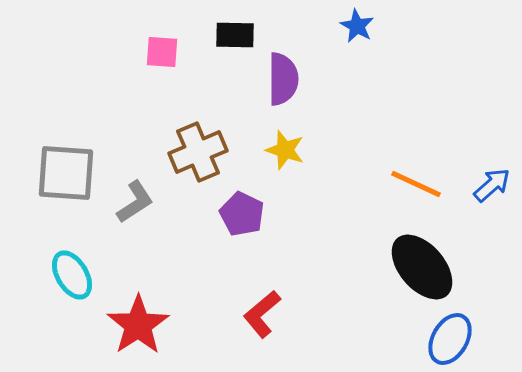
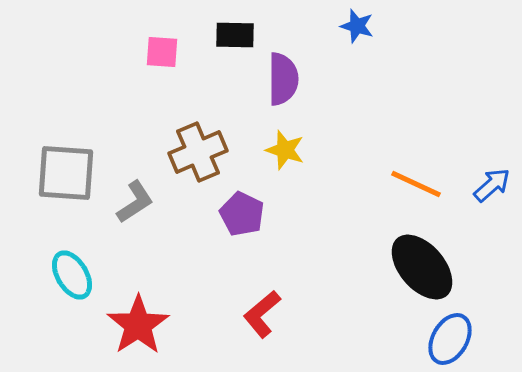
blue star: rotated 12 degrees counterclockwise
